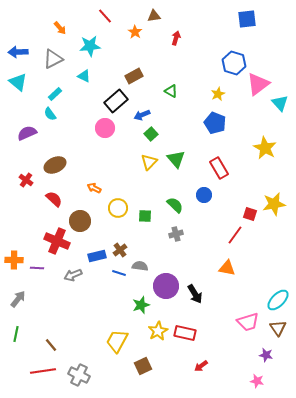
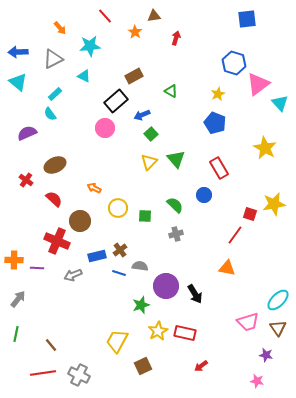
red line at (43, 371): moved 2 px down
